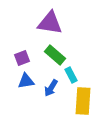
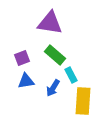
blue arrow: moved 2 px right
